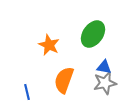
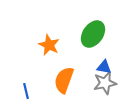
blue line: moved 1 px left, 1 px up
